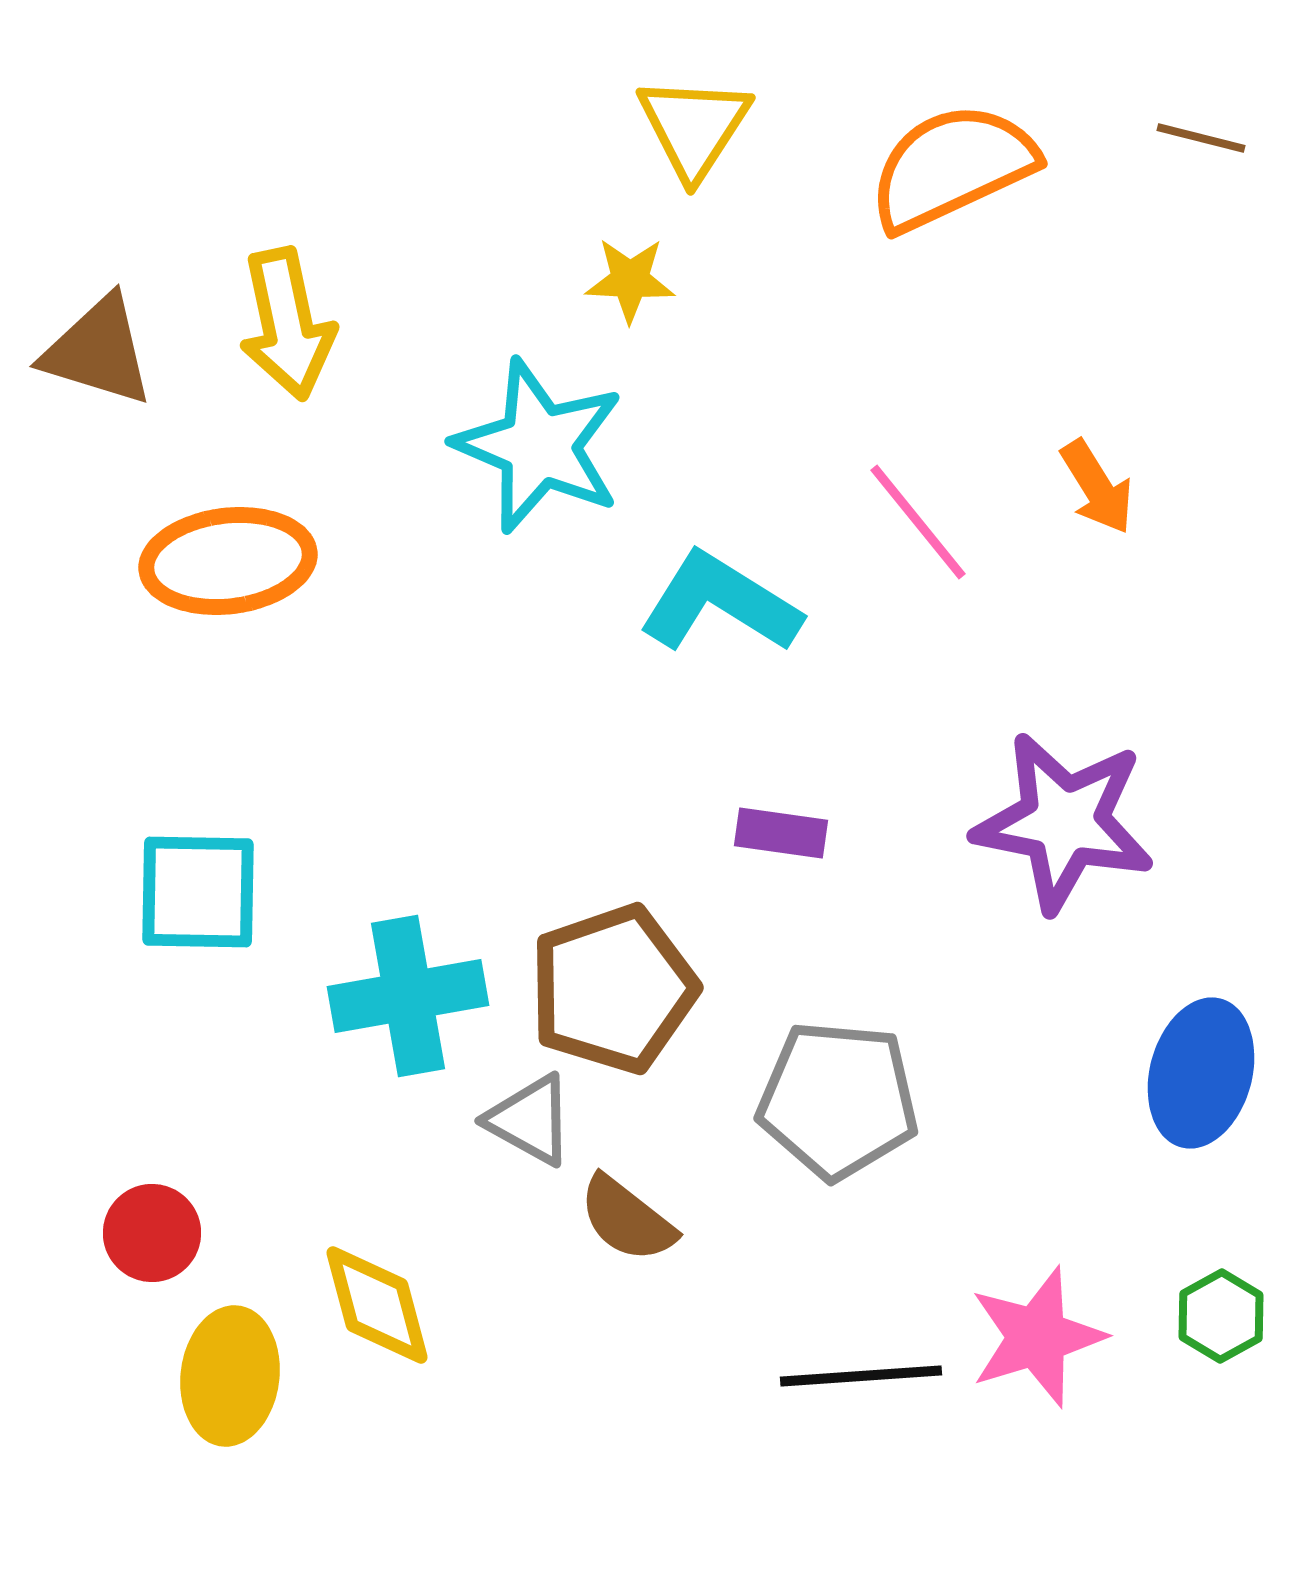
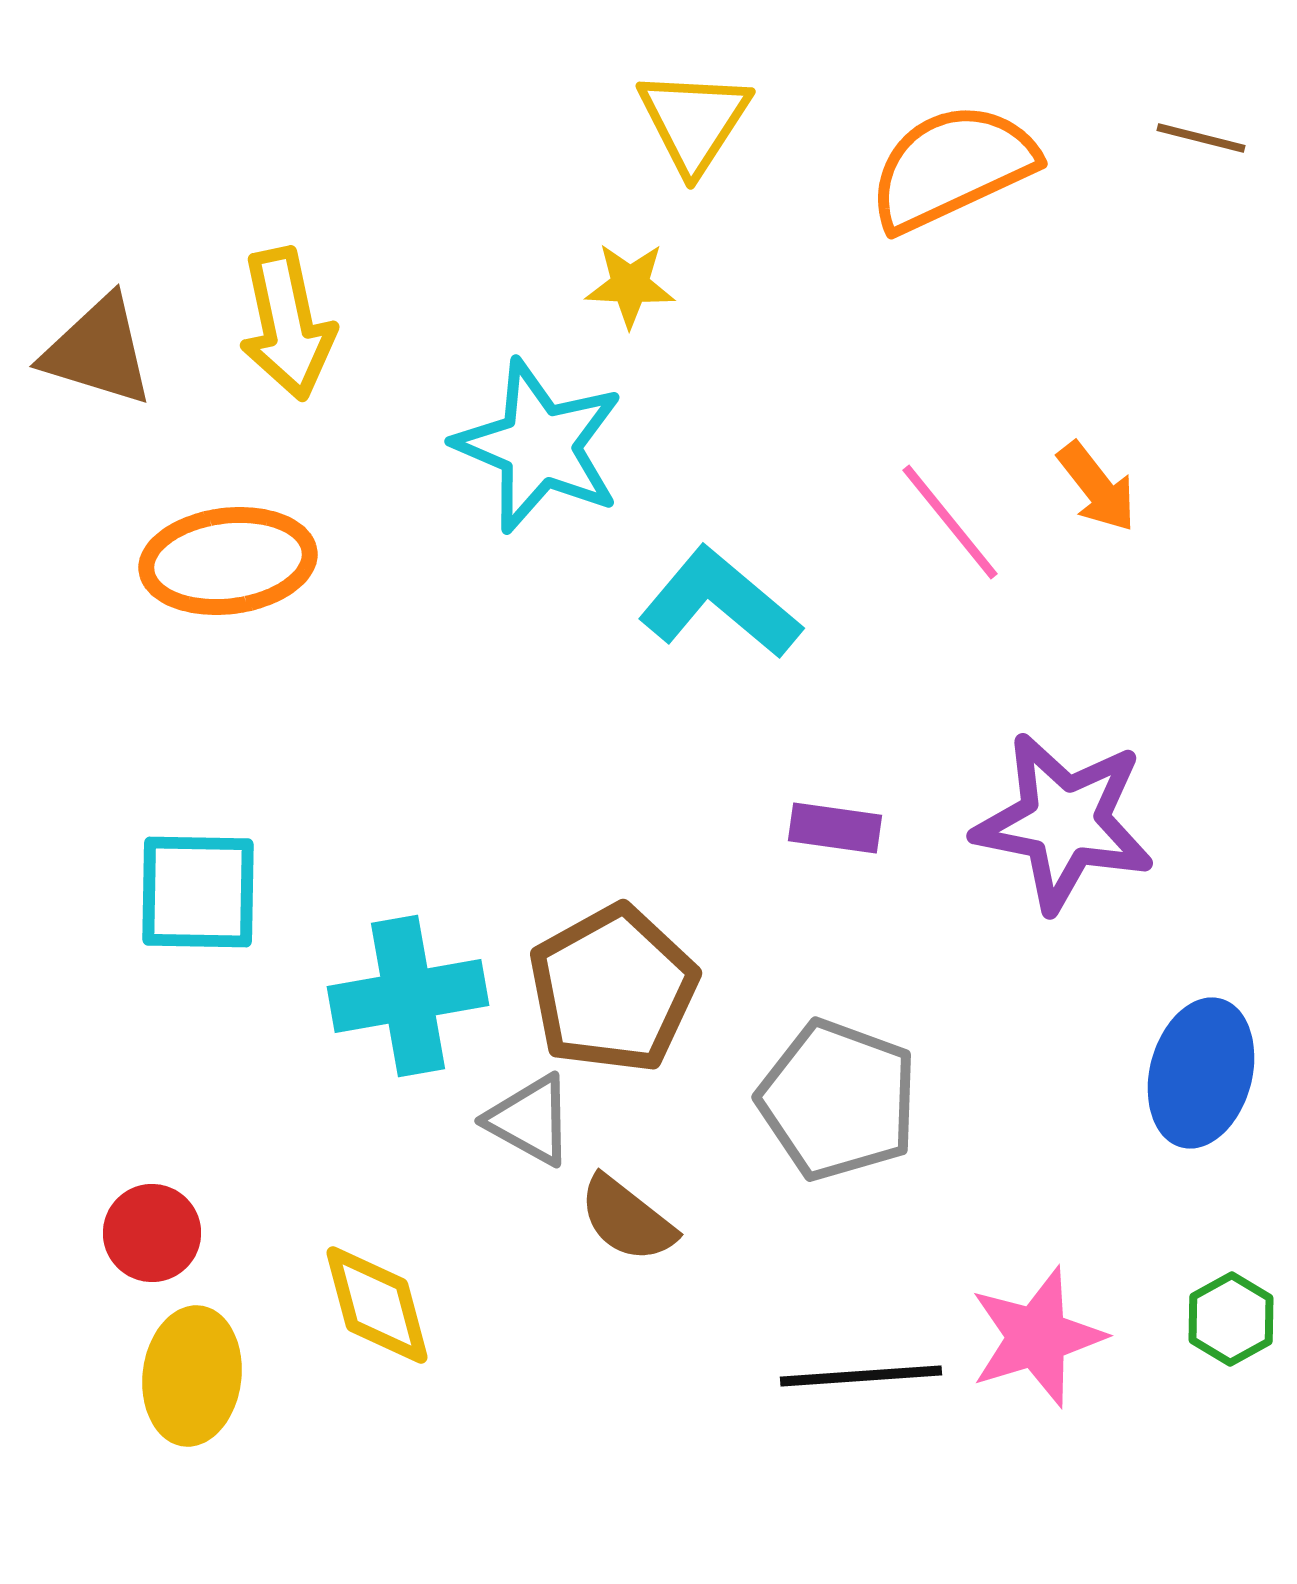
yellow triangle: moved 6 px up
yellow star: moved 5 px down
orange arrow: rotated 6 degrees counterclockwise
pink line: moved 32 px right
cyan L-shape: rotated 8 degrees clockwise
purple rectangle: moved 54 px right, 5 px up
brown pentagon: rotated 10 degrees counterclockwise
gray pentagon: rotated 15 degrees clockwise
green hexagon: moved 10 px right, 3 px down
yellow ellipse: moved 38 px left
